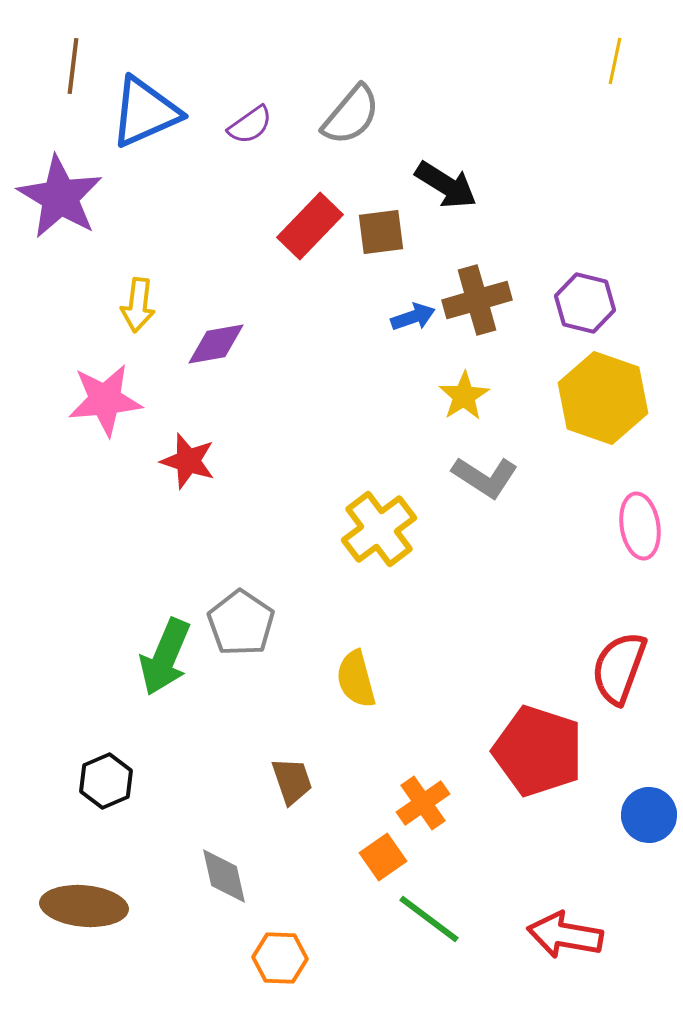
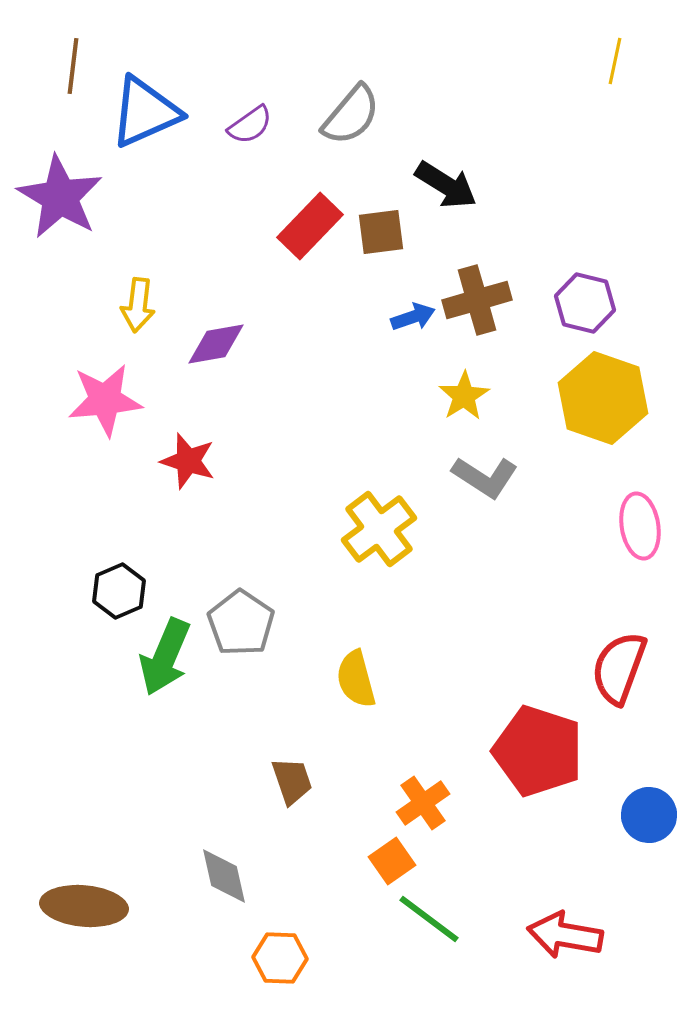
black hexagon: moved 13 px right, 190 px up
orange square: moved 9 px right, 4 px down
